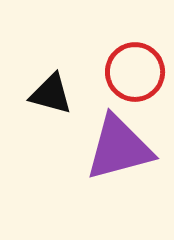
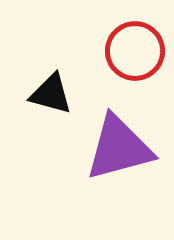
red circle: moved 21 px up
